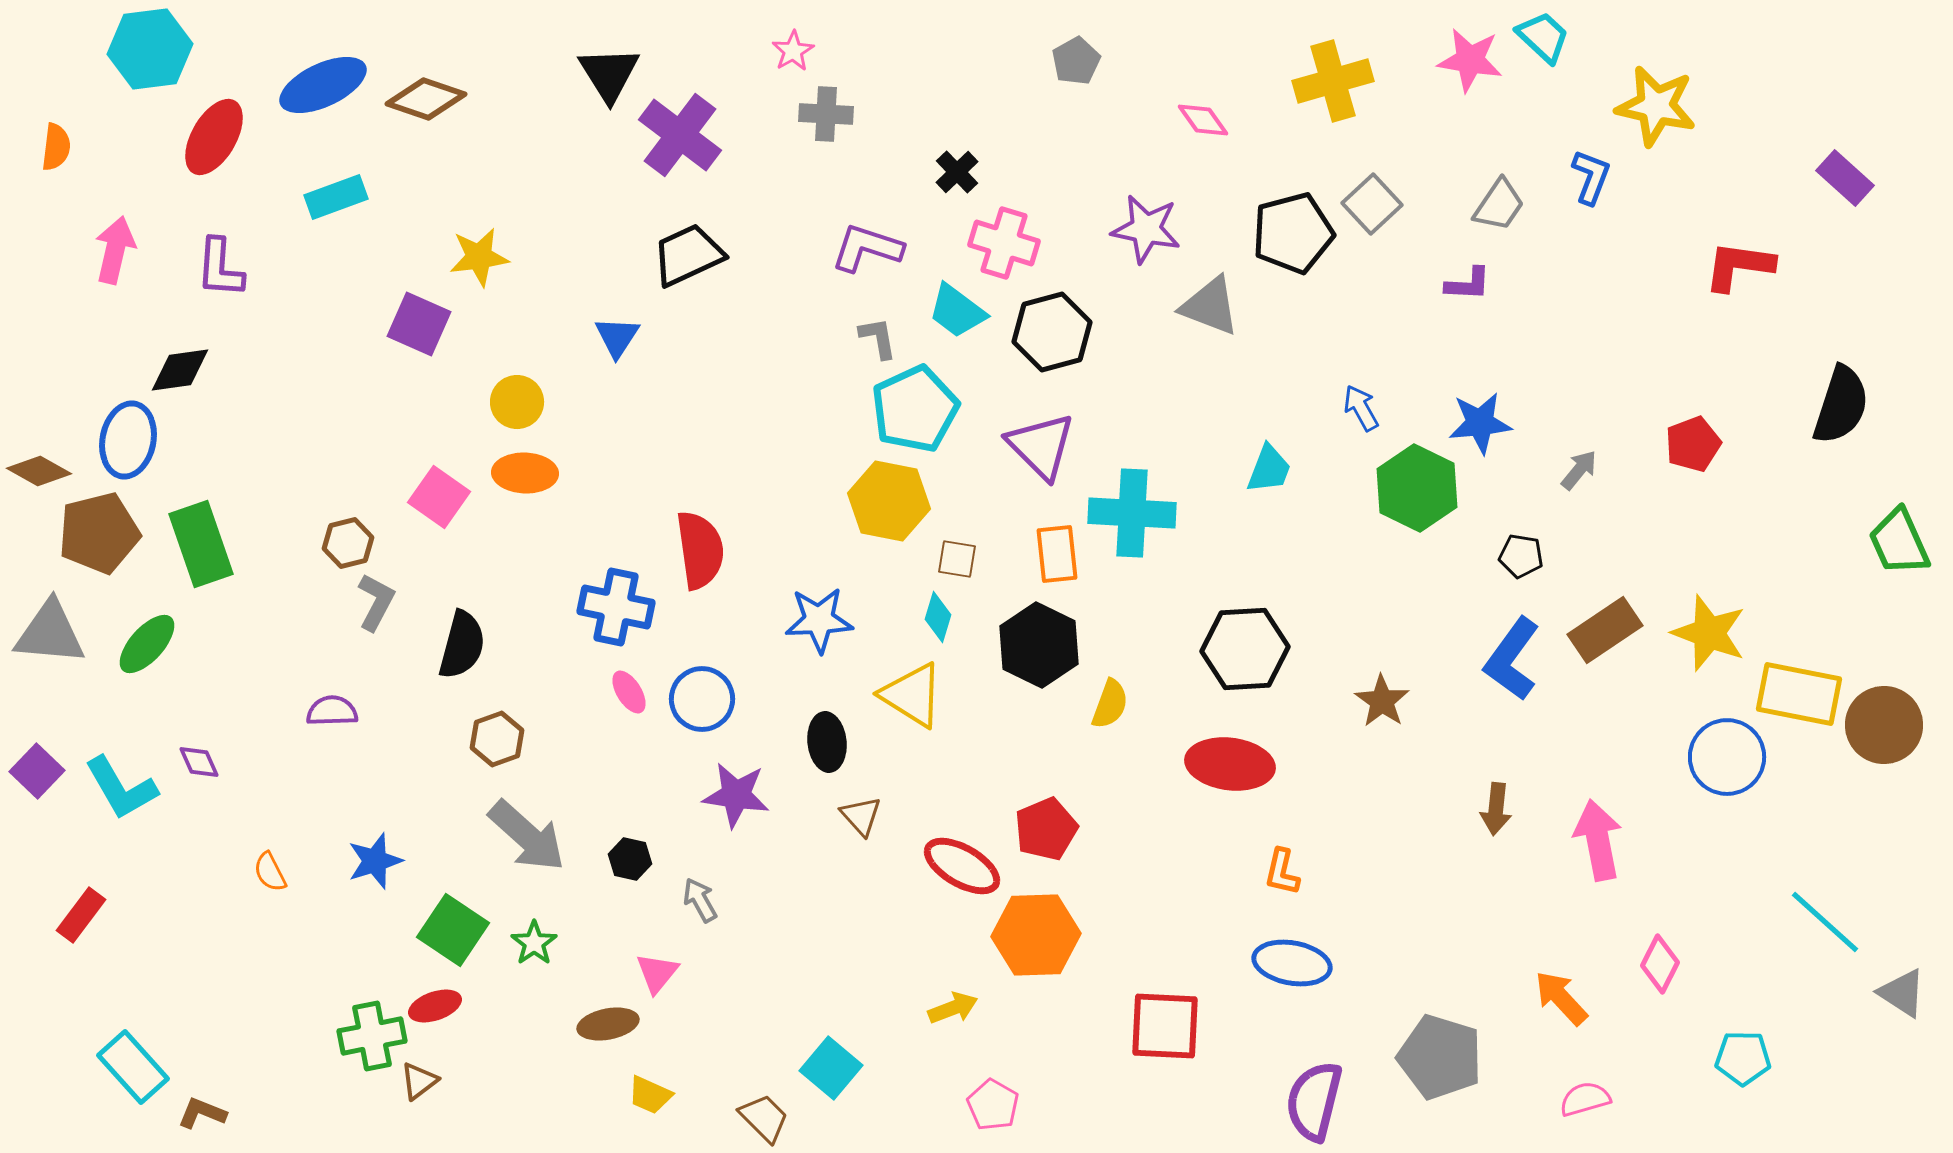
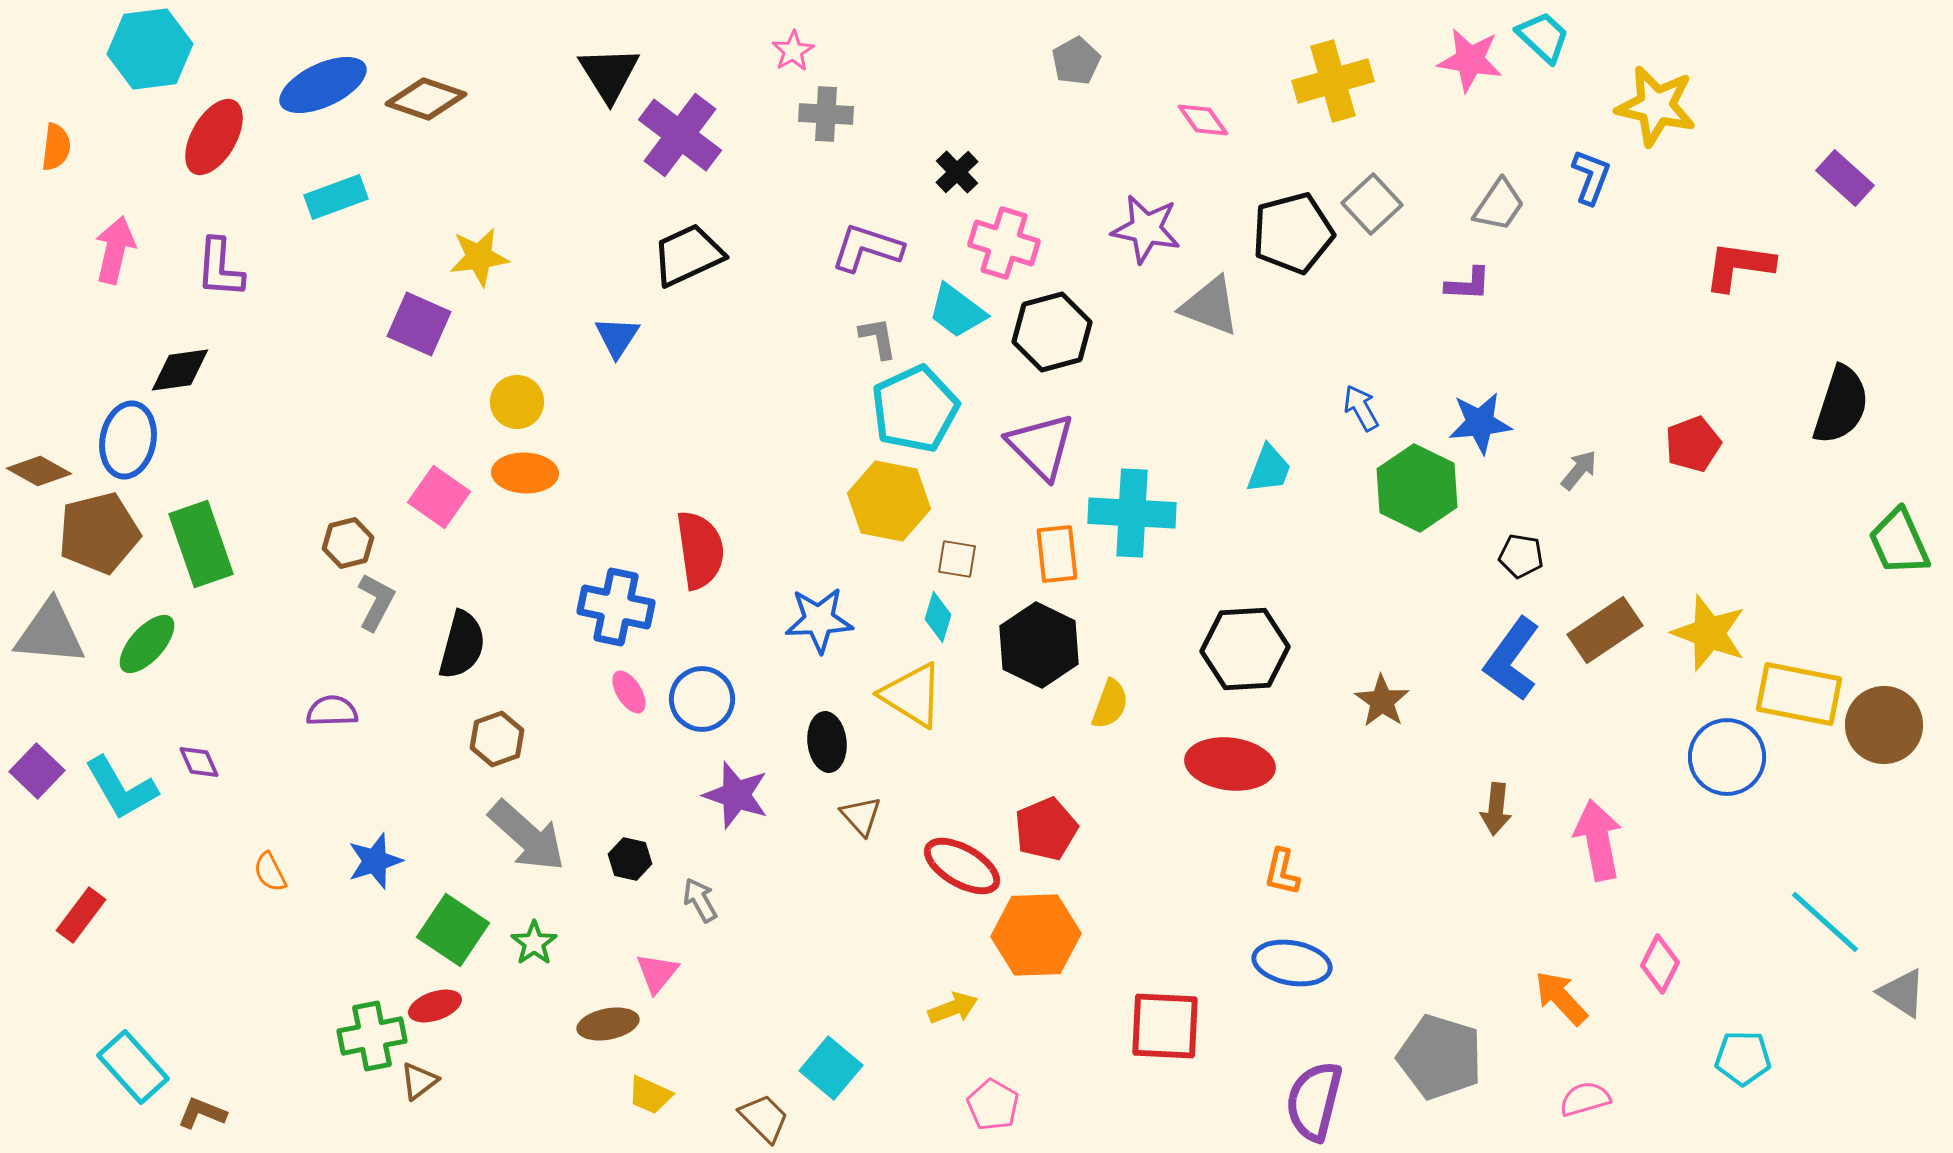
purple star at (736, 795): rotated 10 degrees clockwise
